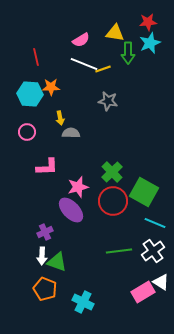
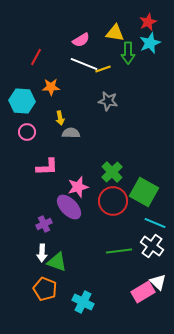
red star: rotated 18 degrees counterclockwise
red line: rotated 42 degrees clockwise
cyan hexagon: moved 8 px left, 7 px down
purple ellipse: moved 2 px left, 3 px up
purple cross: moved 1 px left, 8 px up
white cross: moved 1 px left, 5 px up; rotated 20 degrees counterclockwise
white arrow: moved 3 px up
white triangle: moved 3 px left; rotated 12 degrees clockwise
